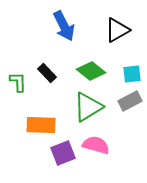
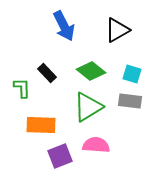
cyan square: rotated 24 degrees clockwise
green L-shape: moved 4 px right, 6 px down
gray rectangle: rotated 35 degrees clockwise
pink semicircle: rotated 12 degrees counterclockwise
purple square: moved 3 px left, 3 px down
